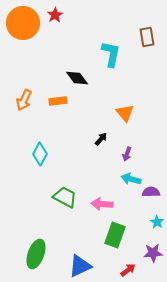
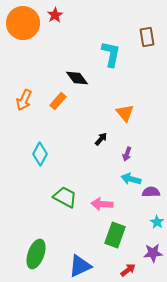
orange rectangle: rotated 42 degrees counterclockwise
